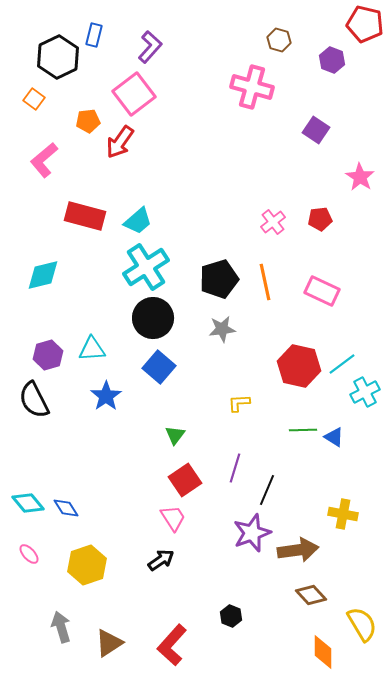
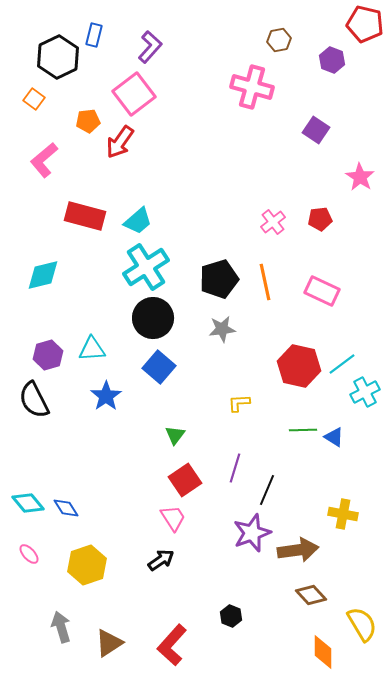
brown hexagon at (279, 40): rotated 25 degrees counterclockwise
